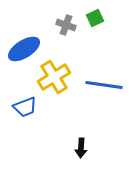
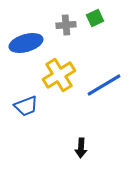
gray cross: rotated 24 degrees counterclockwise
blue ellipse: moved 2 px right, 6 px up; rotated 16 degrees clockwise
yellow cross: moved 5 px right, 2 px up
blue line: rotated 39 degrees counterclockwise
blue trapezoid: moved 1 px right, 1 px up
